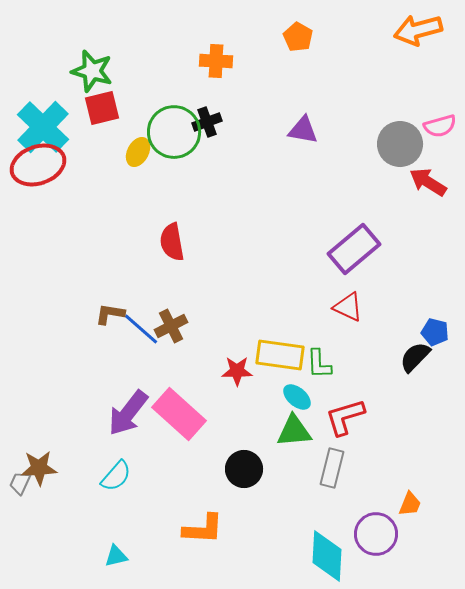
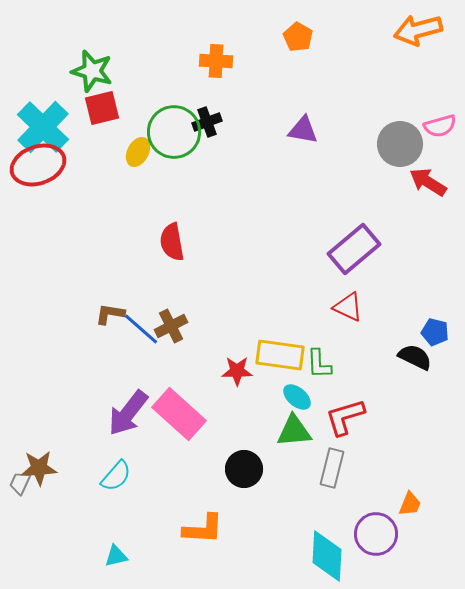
black semicircle: rotated 72 degrees clockwise
